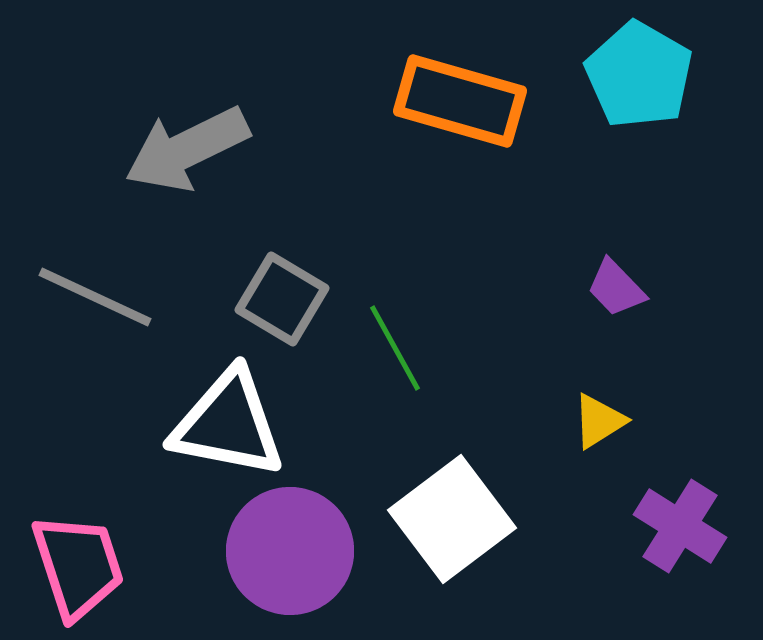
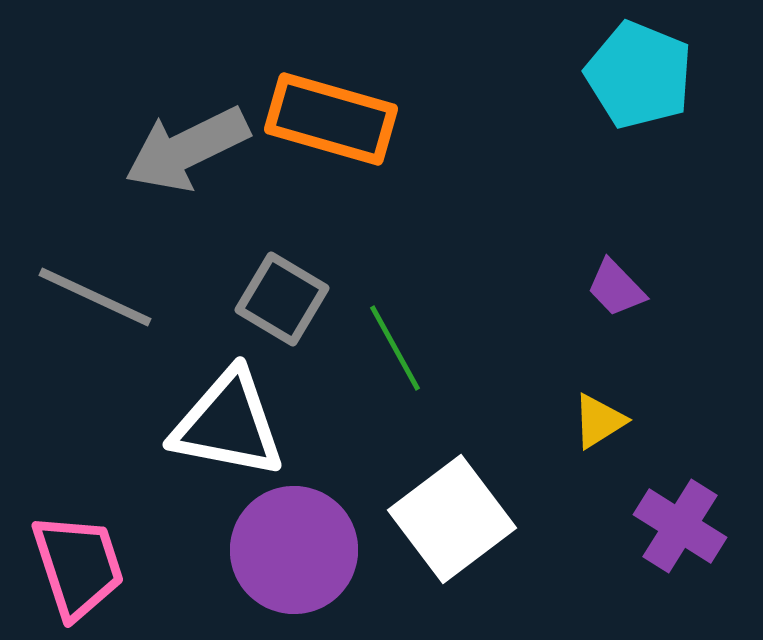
cyan pentagon: rotated 8 degrees counterclockwise
orange rectangle: moved 129 px left, 18 px down
purple circle: moved 4 px right, 1 px up
